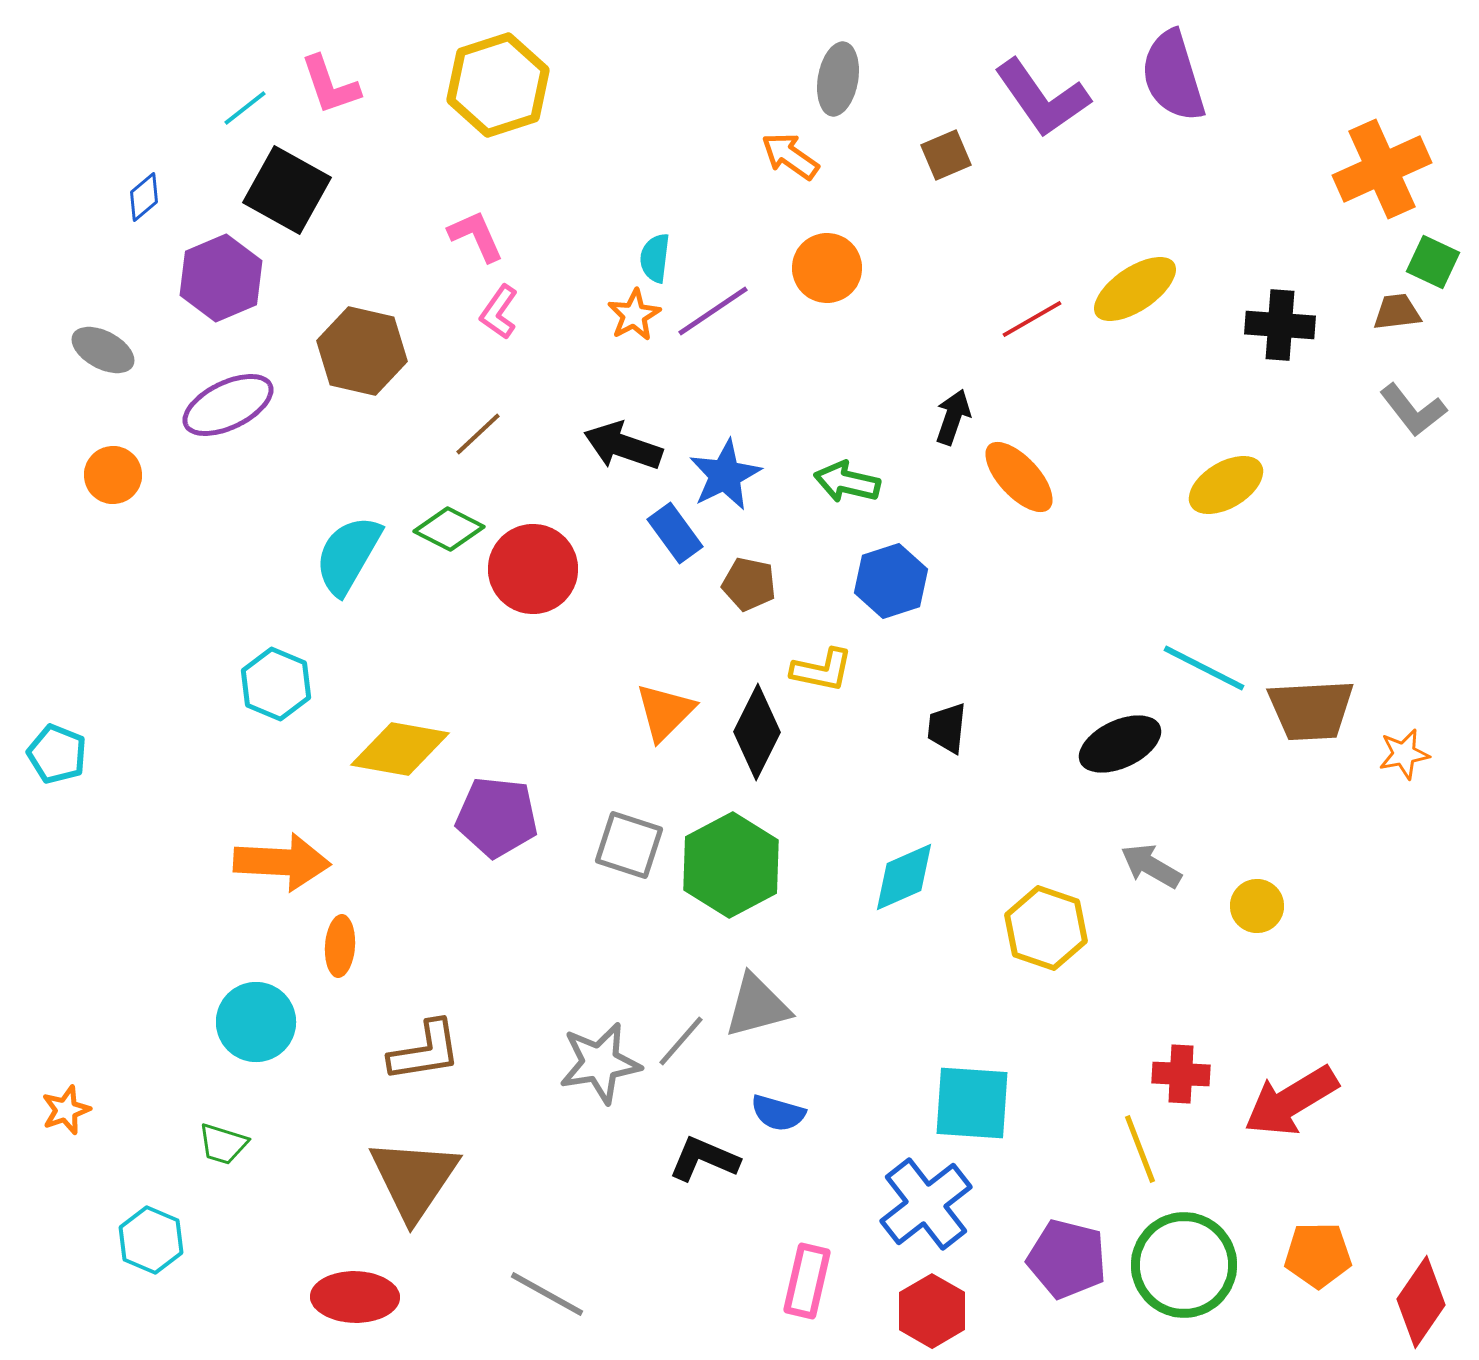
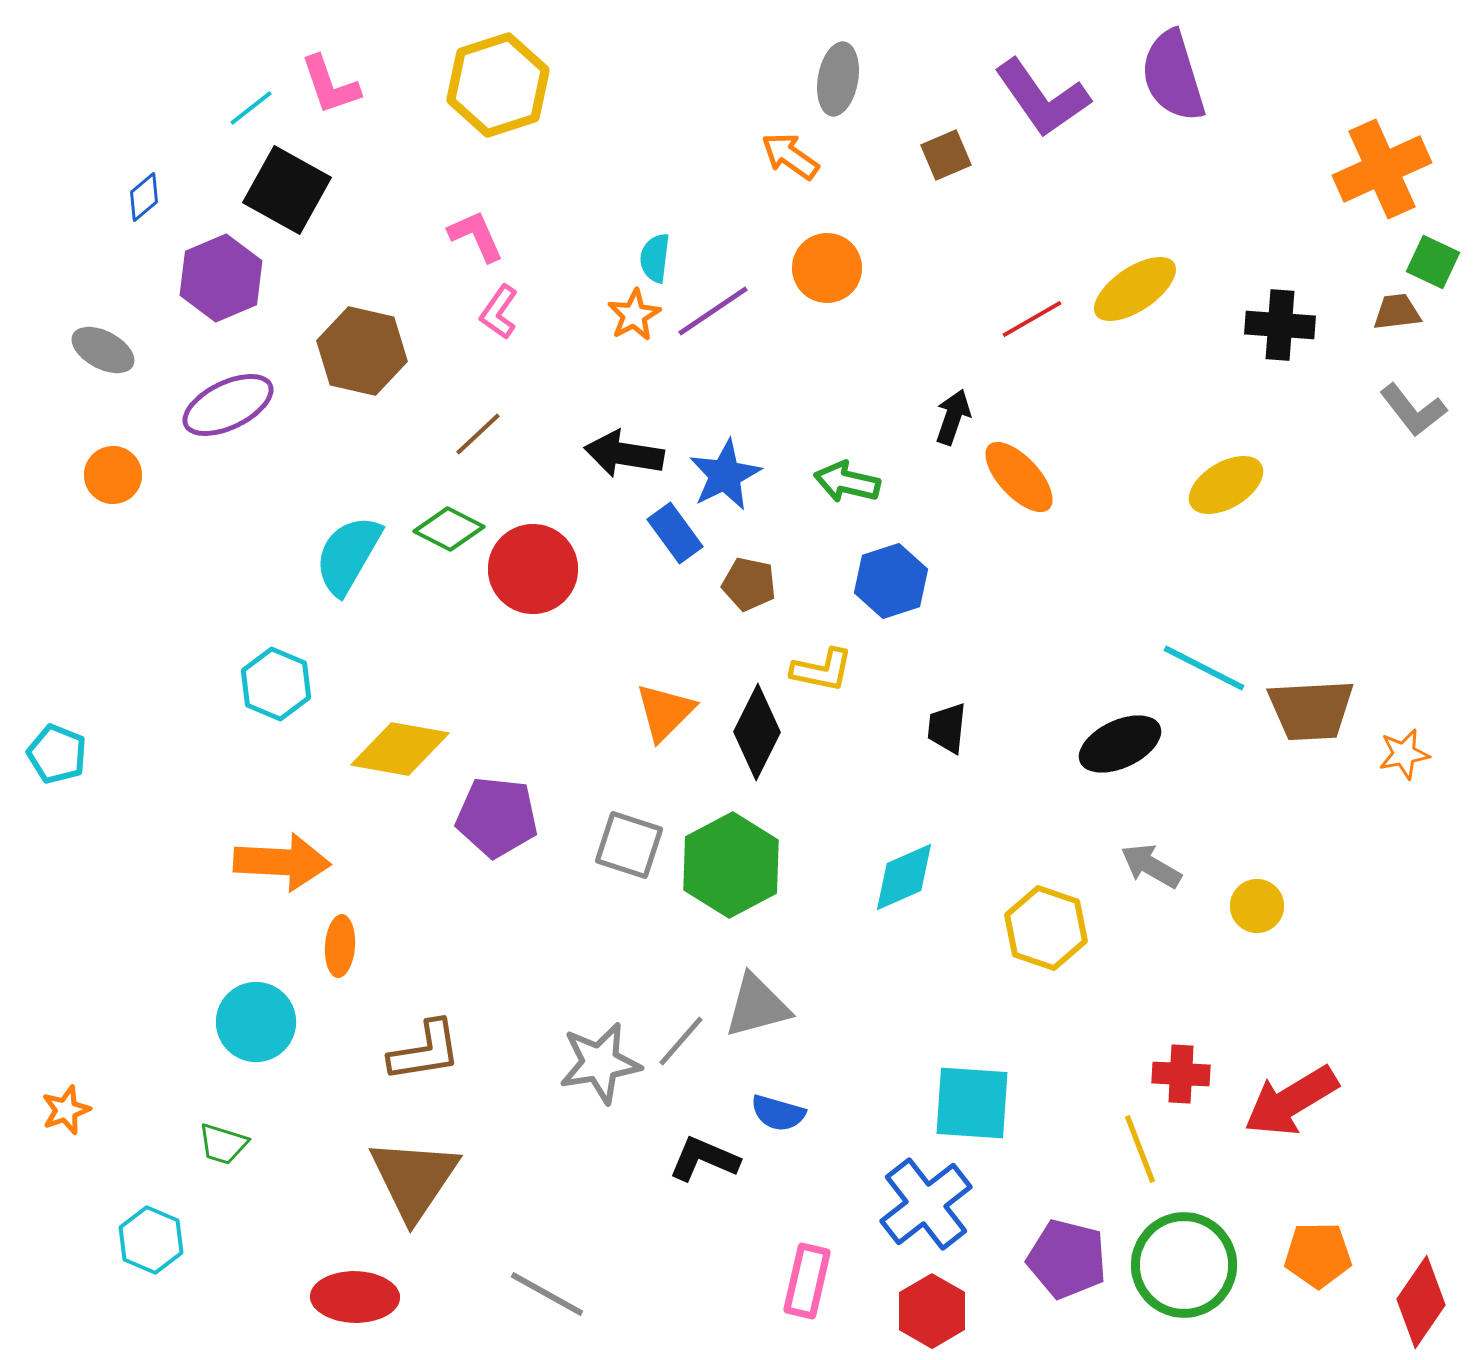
cyan line at (245, 108): moved 6 px right
black arrow at (623, 446): moved 1 px right, 8 px down; rotated 10 degrees counterclockwise
